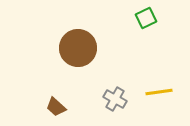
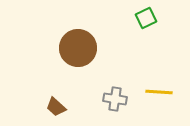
yellow line: rotated 12 degrees clockwise
gray cross: rotated 20 degrees counterclockwise
